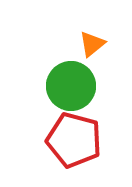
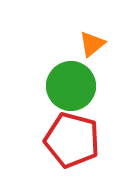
red pentagon: moved 2 px left
